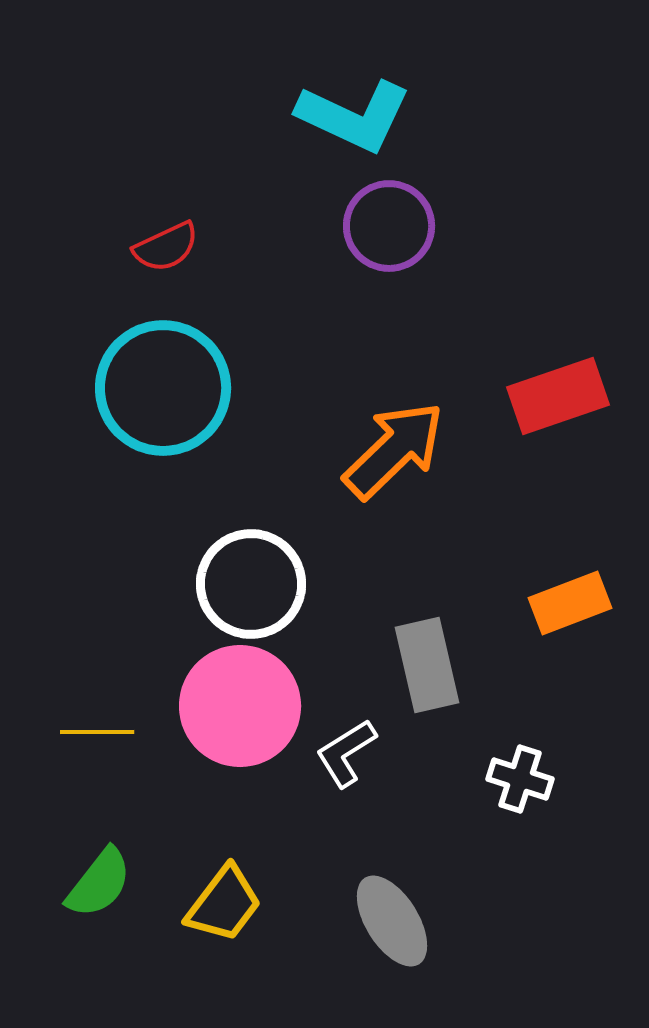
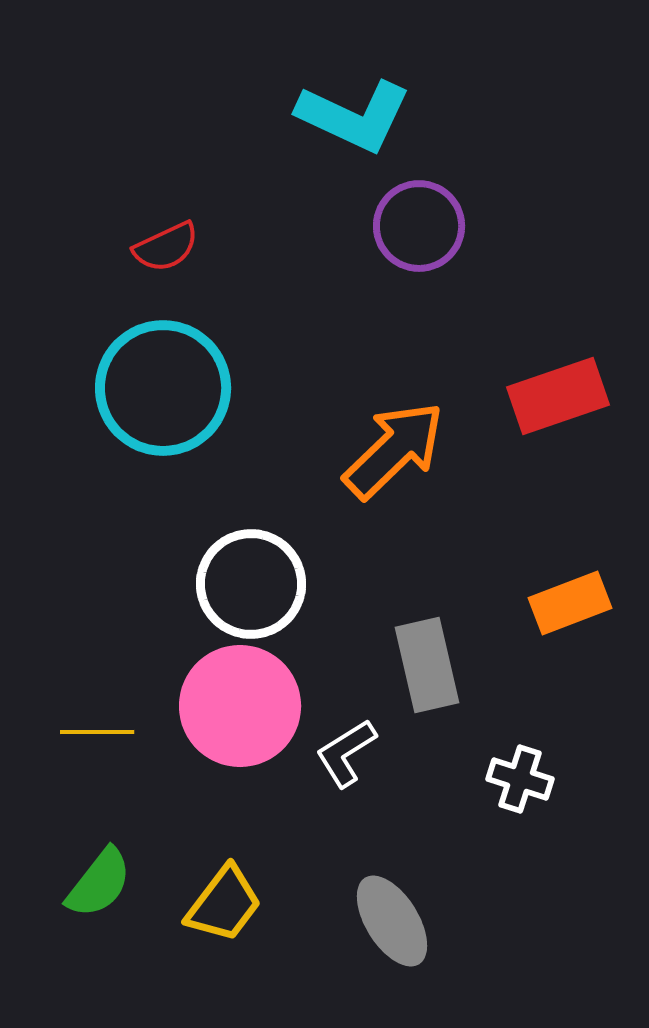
purple circle: moved 30 px right
